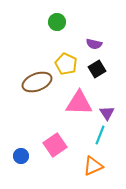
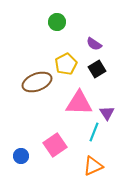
purple semicircle: rotated 21 degrees clockwise
yellow pentagon: rotated 20 degrees clockwise
cyan line: moved 6 px left, 3 px up
